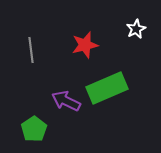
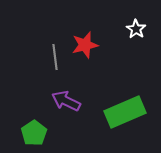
white star: rotated 12 degrees counterclockwise
gray line: moved 24 px right, 7 px down
green rectangle: moved 18 px right, 24 px down
green pentagon: moved 4 px down
